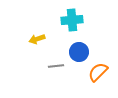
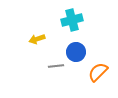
cyan cross: rotated 10 degrees counterclockwise
blue circle: moved 3 px left
